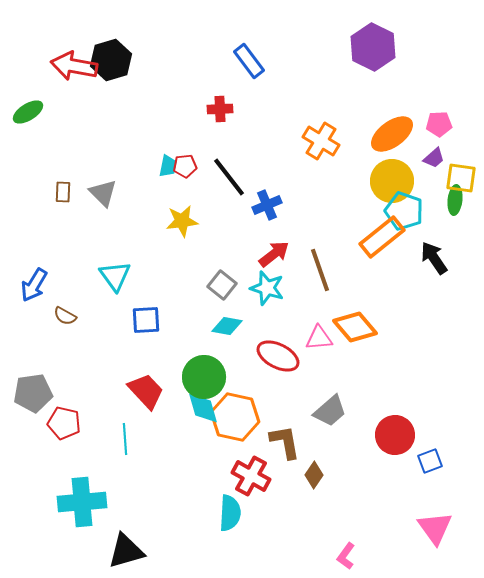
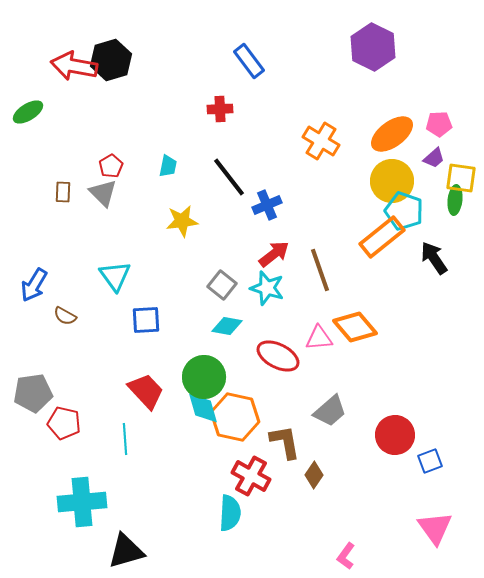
red pentagon at (185, 166): moved 74 px left; rotated 25 degrees counterclockwise
